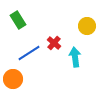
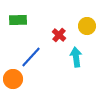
green rectangle: rotated 60 degrees counterclockwise
red cross: moved 5 px right, 8 px up
blue line: moved 2 px right, 4 px down; rotated 15 degrees counterclockwise
cyan arrow: moved 1 px right
